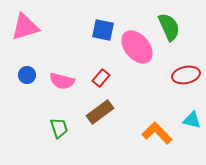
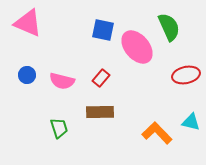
pink triangle: moved 3 px right, 4 px up; rotated 40 degrees clockwise
brown rectangle: rotated 36 degrees clockwise
cyan triangle: moved 1 px left, 2 px down
